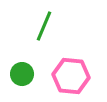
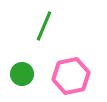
pink hexagon: rotated 18 degrees counterclockwise
